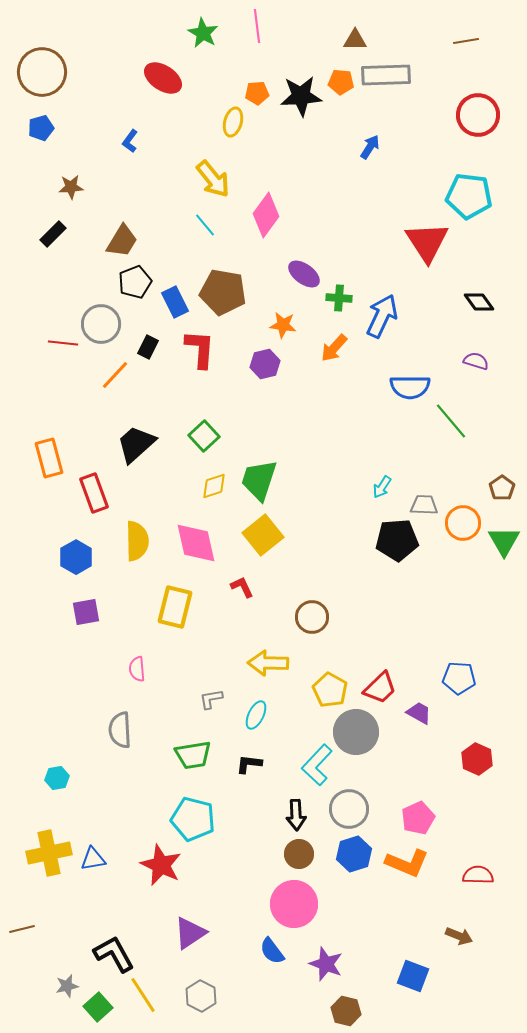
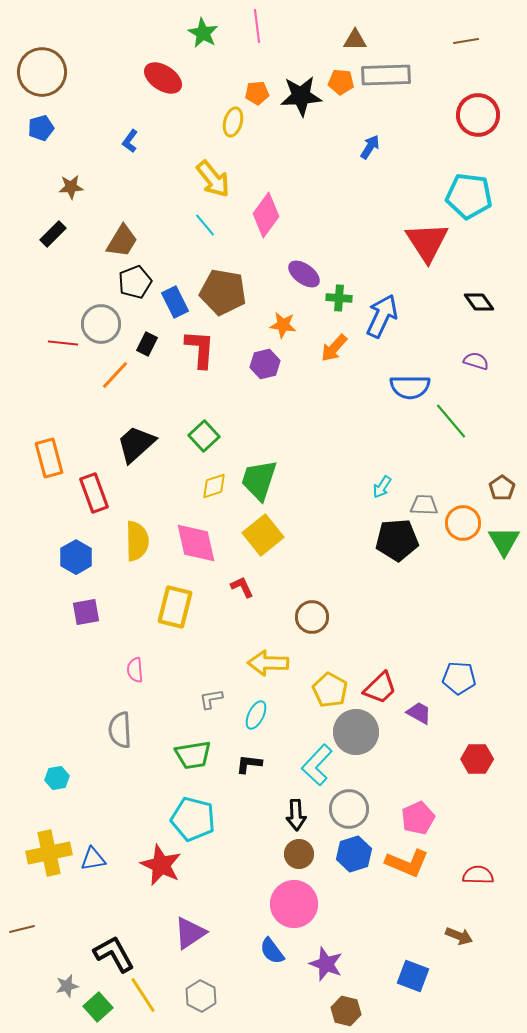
black rectangle at (148, 347): moved 1 px left, 3 px up
pink semicircle at (137, 669): moved 2 px left, 1 px down
red hexagon at (477, 759): rotated 24 degrees counterclockwise
